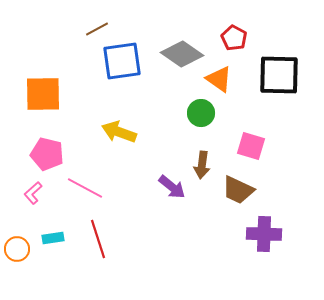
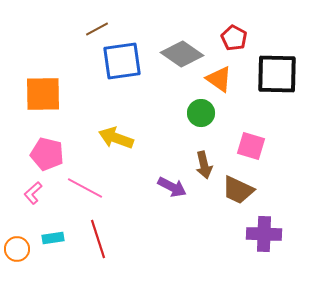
black square: moved 2 px left, 1 px up
yellow arrow: moved 3 px left, 6 px down
brown arrow: moved 2 px right; rotated 20 degrees counterclockwise
purple arrow: rotated 12 degrees counterclockwise
